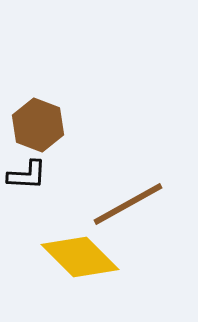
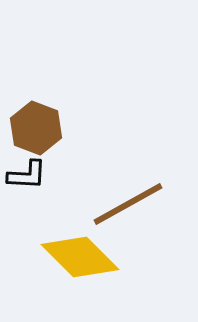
brown hexagon: moved 2 px left, 3 px down
